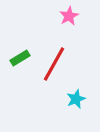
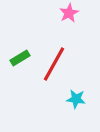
pink star: moved 3 px up
cyan star: rotated 30 degrees clockwise
